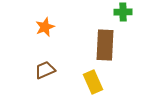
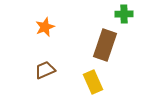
green cross: moved 1 px right, 2 px down
brown rectangle: rotated 16 degrees clockwise
